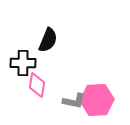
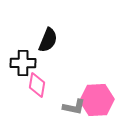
gray L-shape: moved 6 px down
